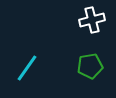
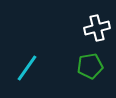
white cross: moved 5 px right, 8 px down
